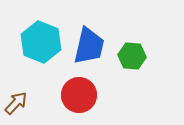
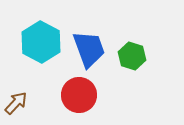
cyan hexagon: rotated 6 degrees clockwise
blue trapezoid: moved 3 px down; rotated 33 degrees counterclockwise
green hexagon: rotated 12 degrees clockwise
